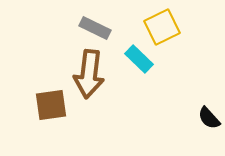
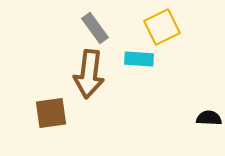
gray rectangle: rotated 28 degrees clockwise
cyan rectangle: rotated 40 degrees counterclockwise
brown square: moved 8 px down
black semicircle: rotated 135 degrees clockwise
